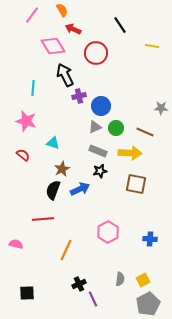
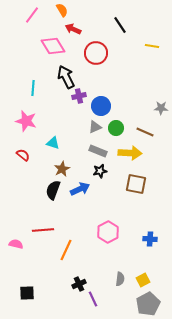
black arrow: moved 1 px right, 2 px down
red line: moved 11 px down
